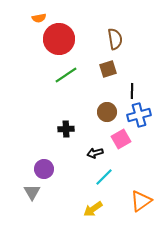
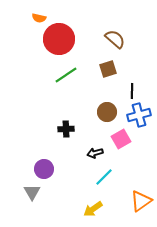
orange semicircle: rotated 24 degrees clockwise
brown semicircle: rotated 40 degrees counterclockwise
